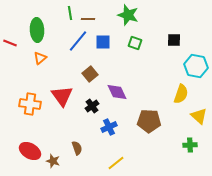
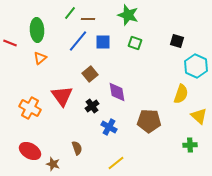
green line: rotated 48 degrees clockwise
black square: moved 3 px right, 1 px down; rotated 16 degrees clockwise
cyan hexagon: rotated 15 degrees clockwise
purple diamond: rotated 15 degrees clockwise
orange cross: moved 4 px down; rotated 20 degrees clockwise
blue cross: rotated 35 degrees counterclockwise
brown star: moved 3 px down
